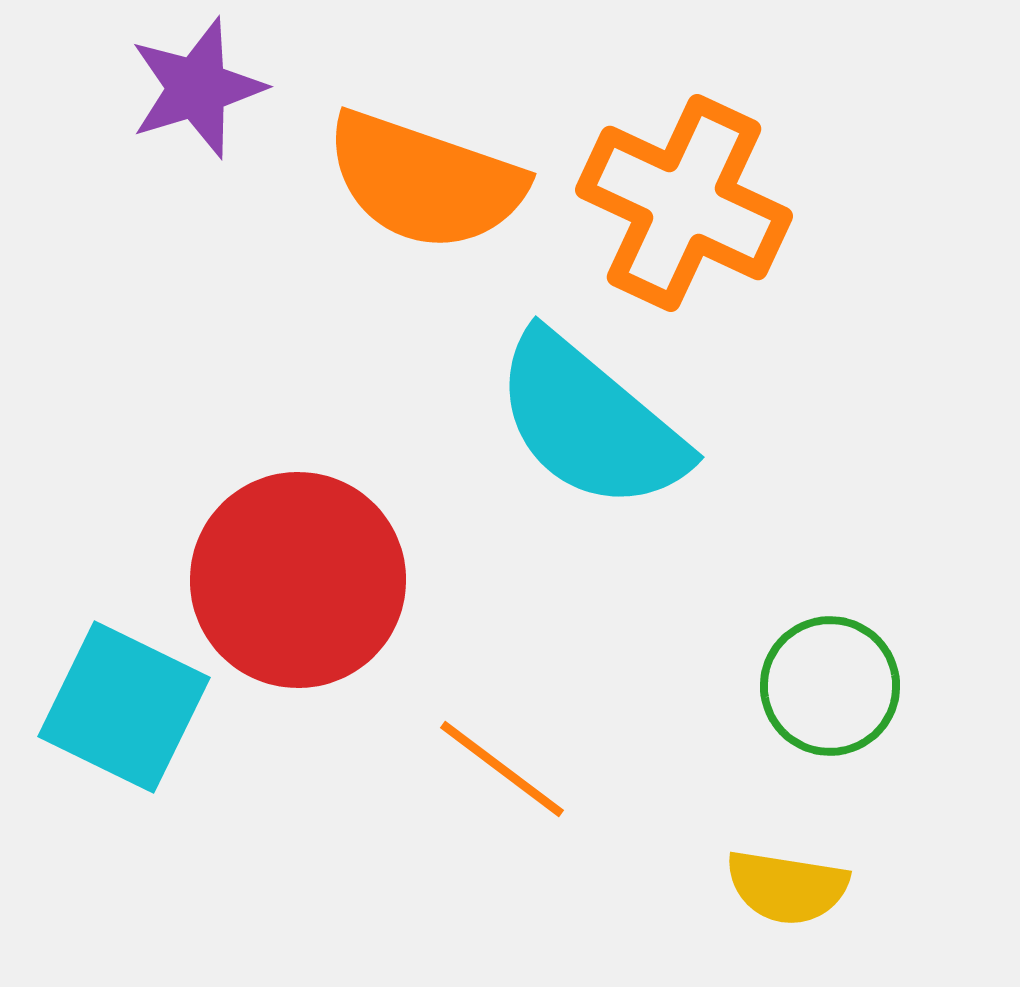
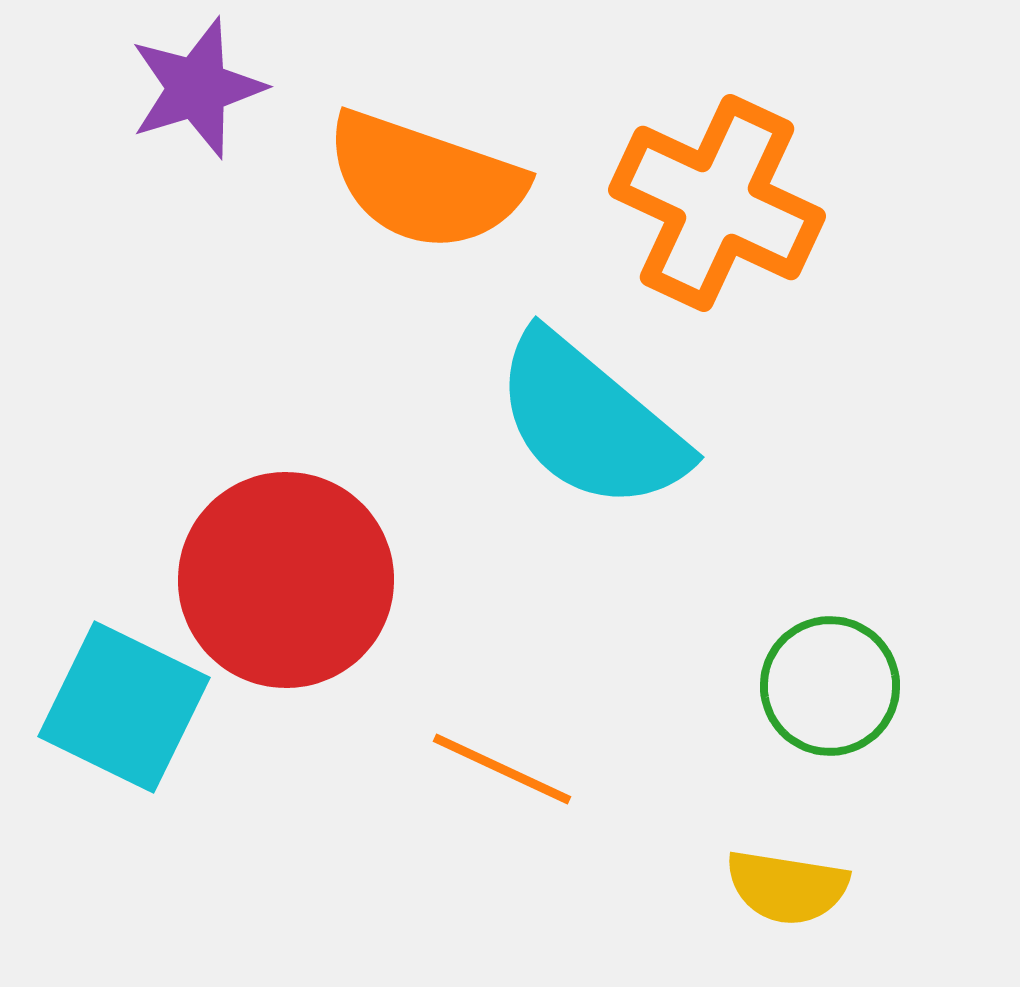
orange cross: moved 33 px right
red circle: moved 12 px left
orange line: rotated 12 degrees counterclockwise
